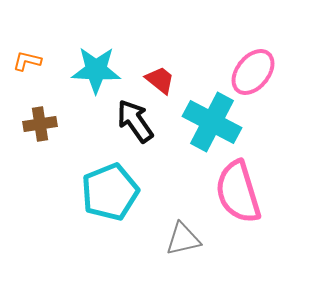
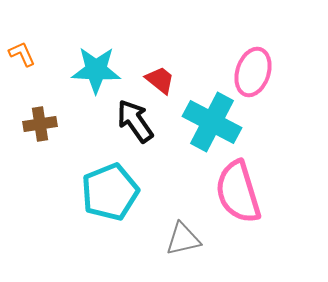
orange L-shape: moved 5 px left, 7 px up; rotated 52 degrees clockwise
pink ellipse: rotated 21 degrees counterclockwise
